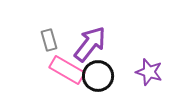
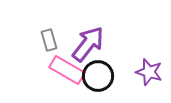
purple arrow: moved 2 px left
